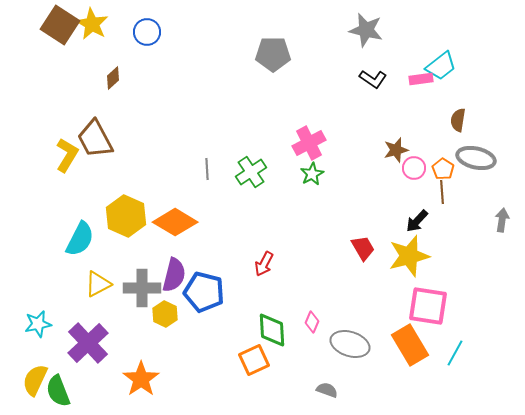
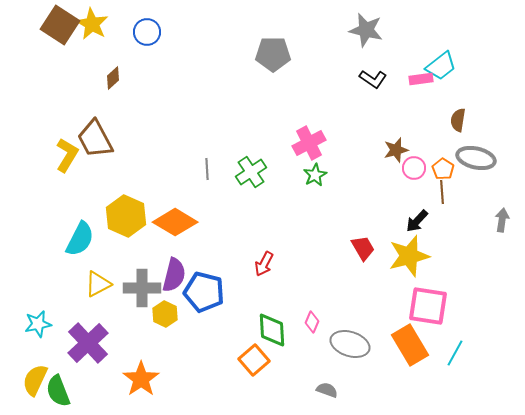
green star at (312, 174): moved 3 px right, 1 px down
orange square at (254, 360): rotated 16 degrees counterclockwise
